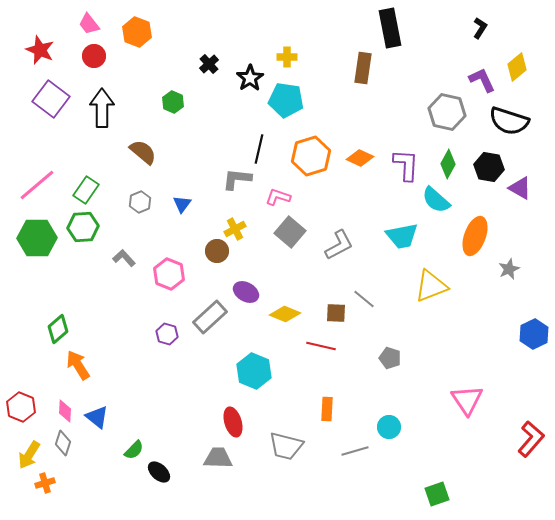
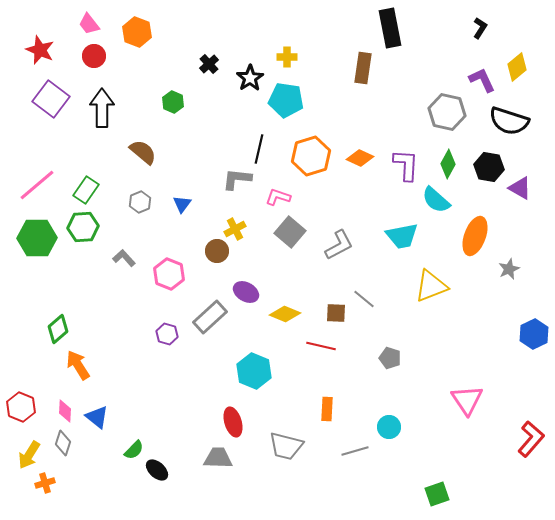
black ellipse at (159, 472): moved 2 px left, 2 px up
